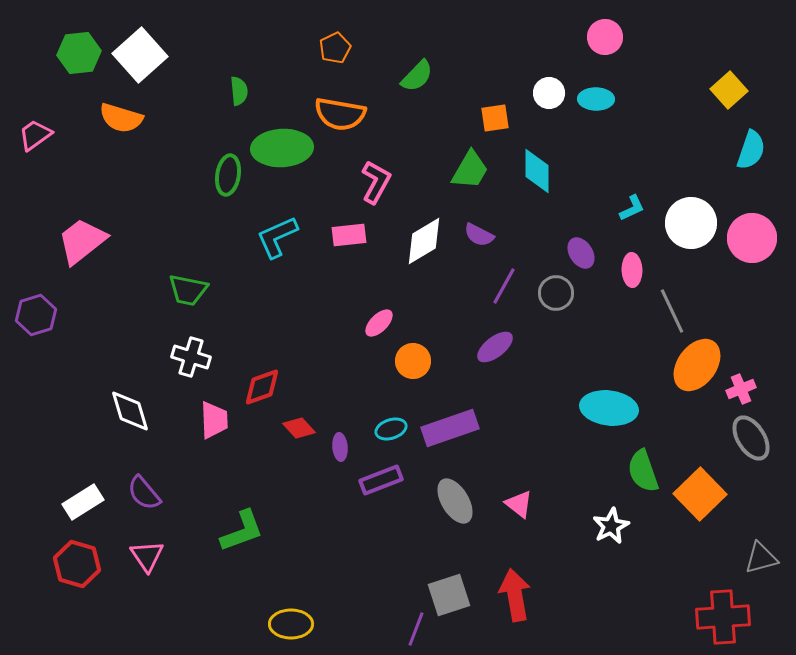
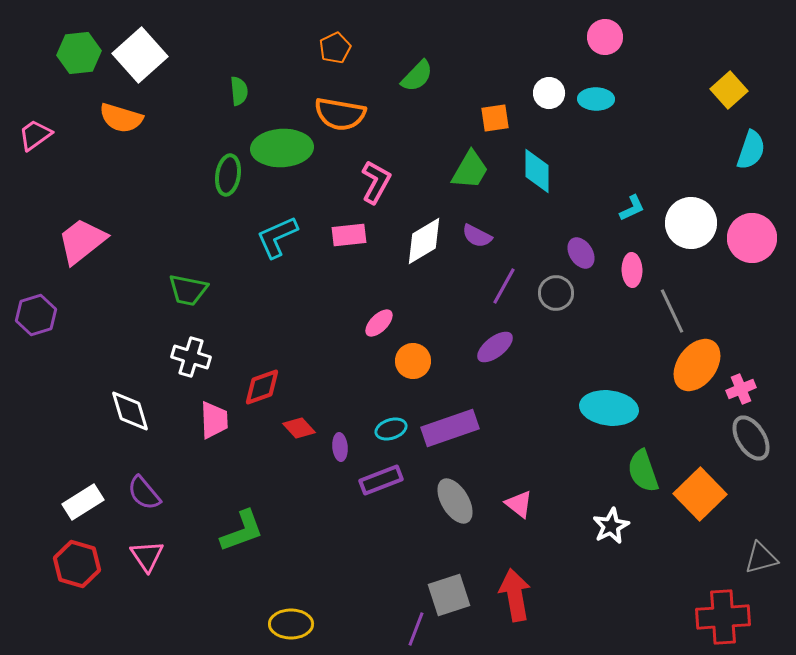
purple semicircle at (479, 235): moved 2 px left, 1 px down
